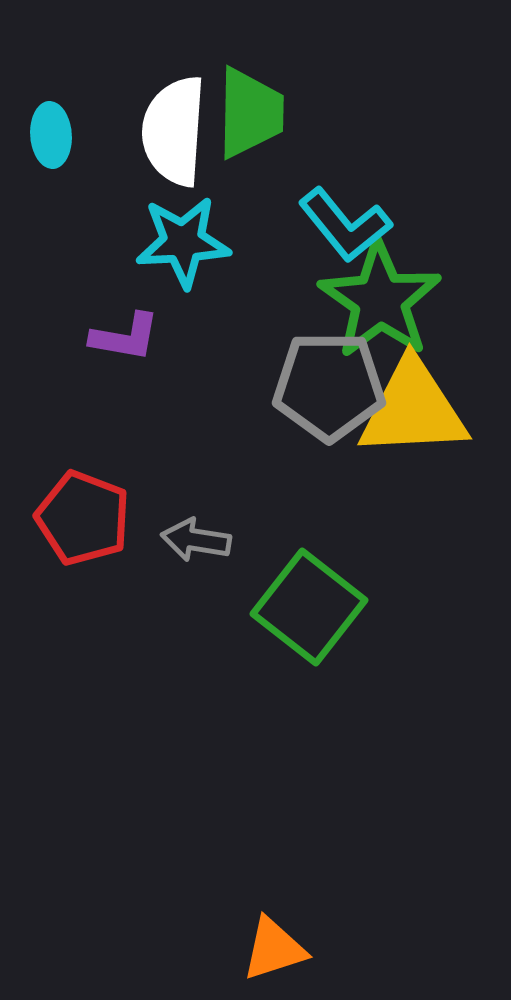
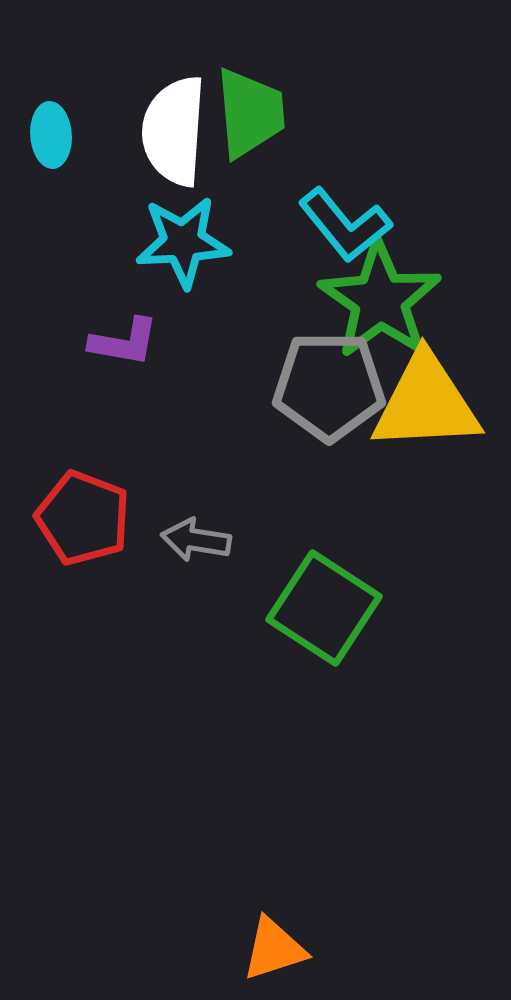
green trapezoid: rotated 6 degrees counterclockwise
purple L-shape: moved 1 px left, 5 px down
yellow triangle: moved 13 px right, 6 px up
green square: moved 15 px right, 1 px down; rotated 5 degrees counterclockwise
